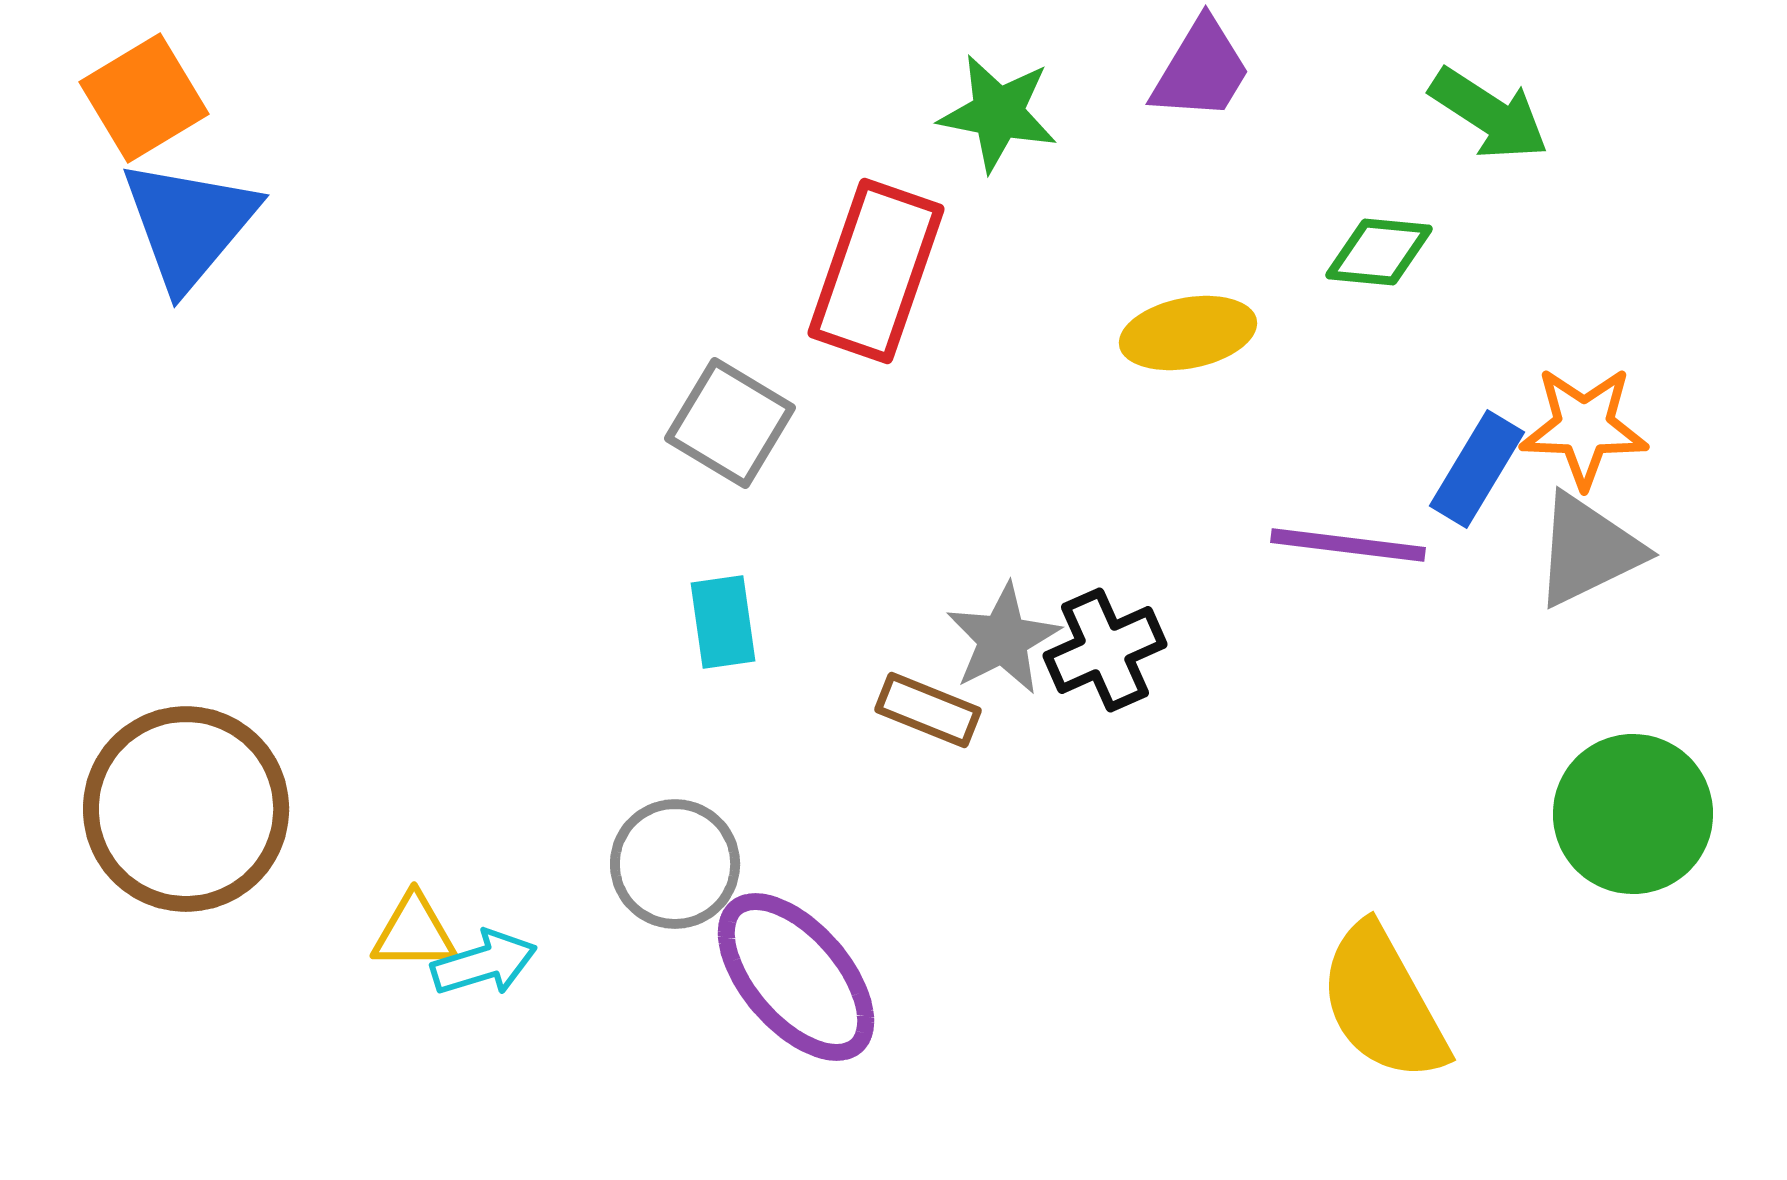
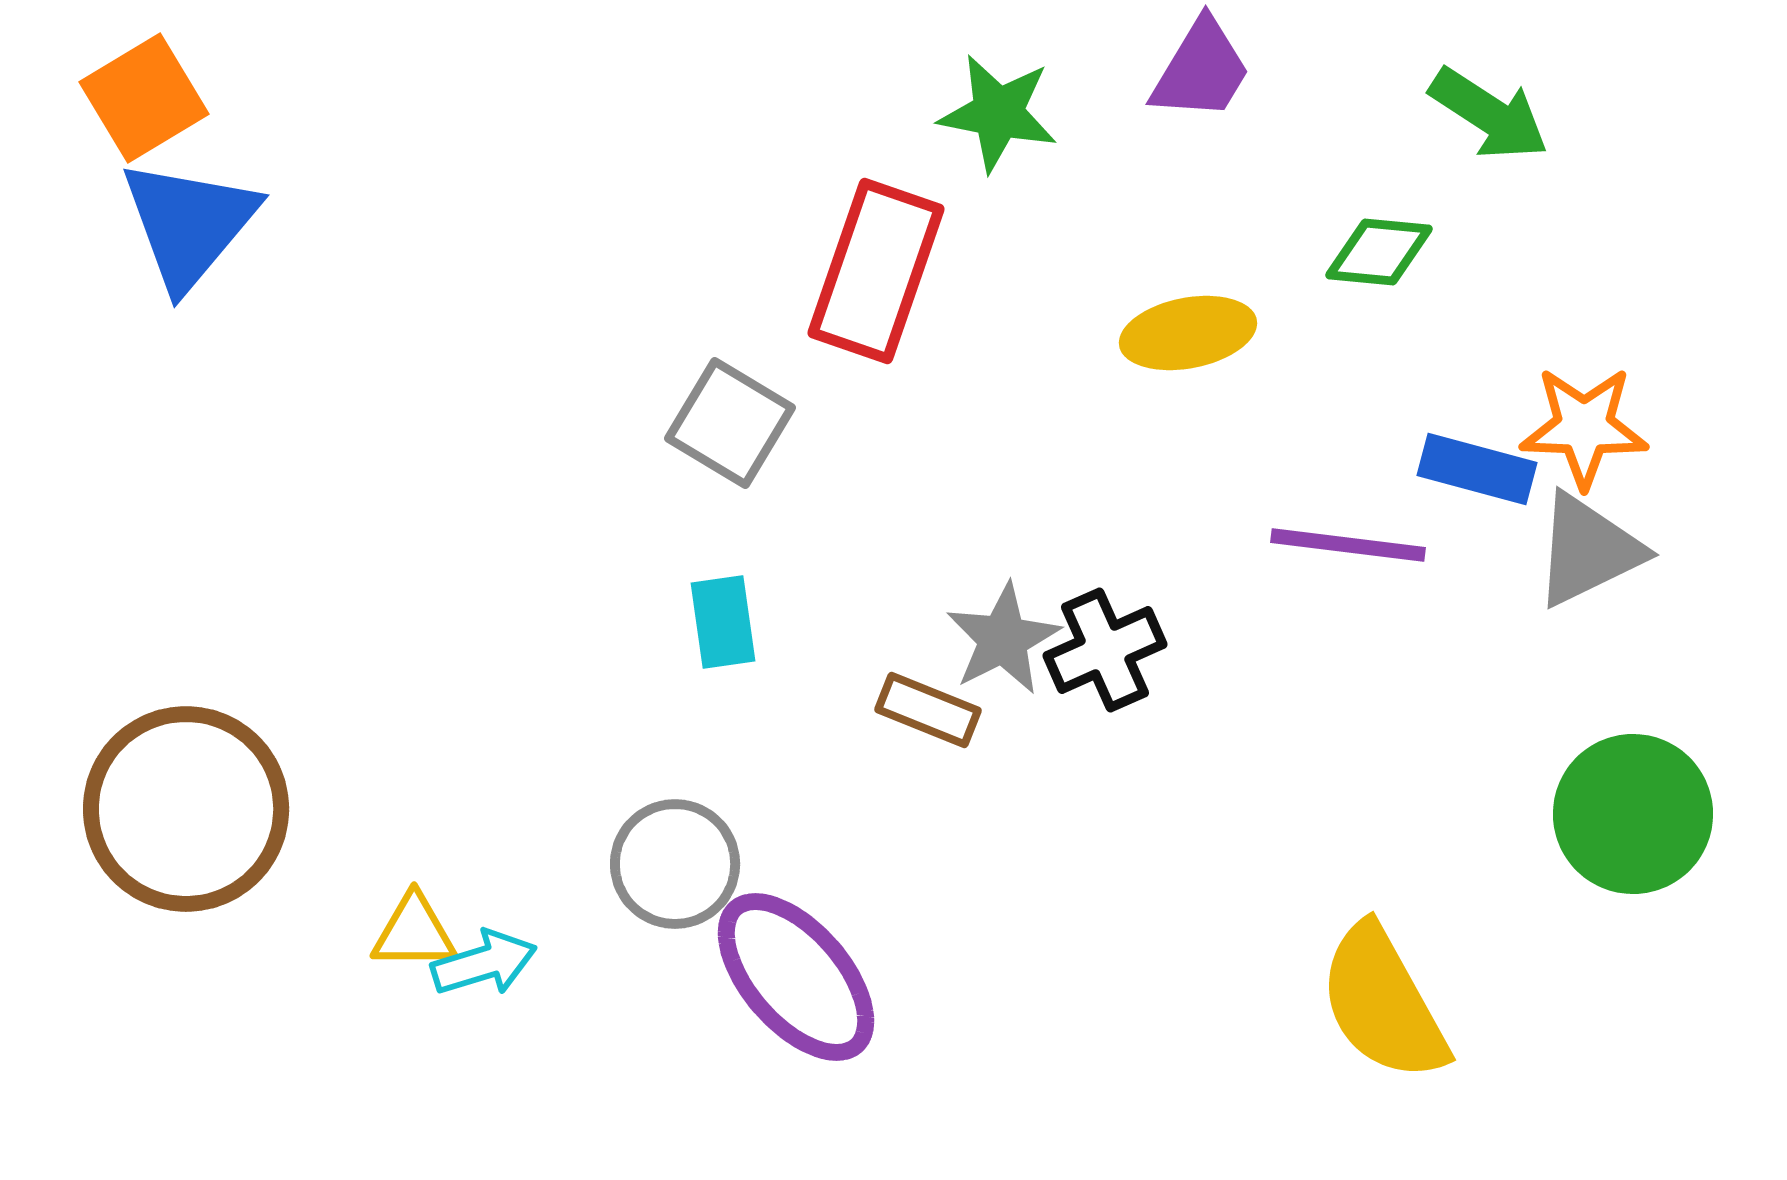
blue rectangle: rotated 74 degrees clockwise
